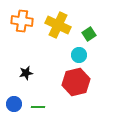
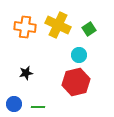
orange cross: moved 3 px right, 6 px down
green square: moved 5 px up
